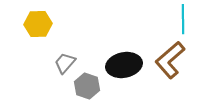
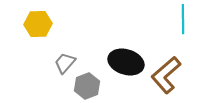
brown L-shape: moved 4 px left, 15 px down
black ellipse: moved 2 px right, 3 px up; rotated 28 degrees clockwise
gray hexagon: rotated 20 degrees clockwise
